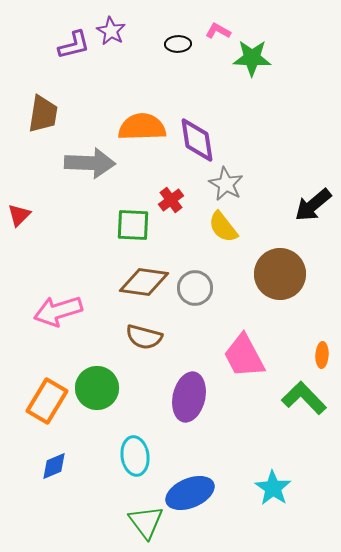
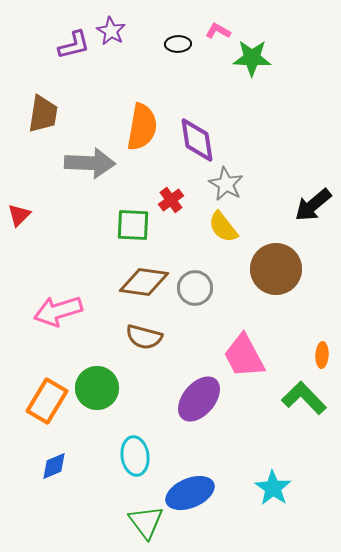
orange semicircle: rotated 102 degrees clockwise
brown circle: moved 4 px left, 5 px up
purple ellipse: moved 10 px right, 2 px down; rotated 27 degrees clockwise
